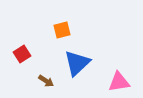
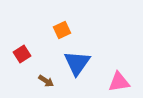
orange square: rotated 12 degrees counterclockwise
blue triangle: rotated 12 degrees counterclockwise
